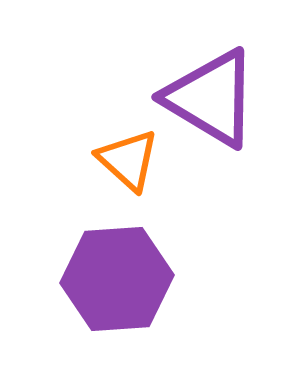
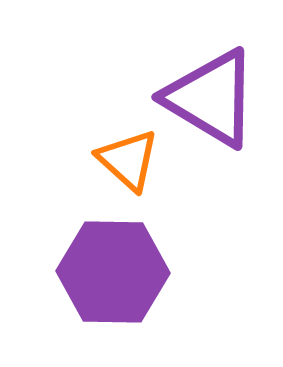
purple hexagon: moved 4 px left, 7 px up; rotated 5 degrees clockwise
